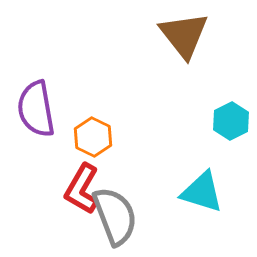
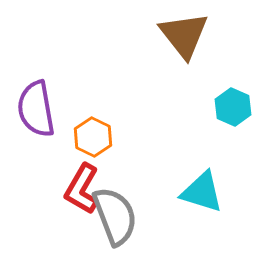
cyan hexagon: moved 2 px right, 14 px up; rotated 9 degrees counterclockwise
